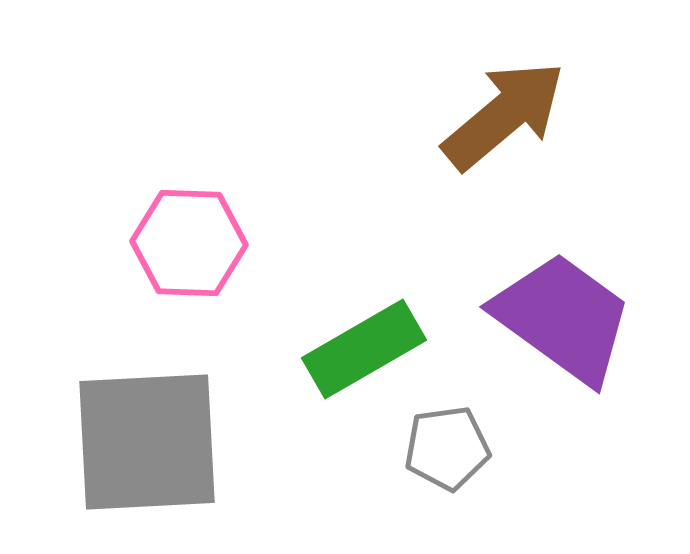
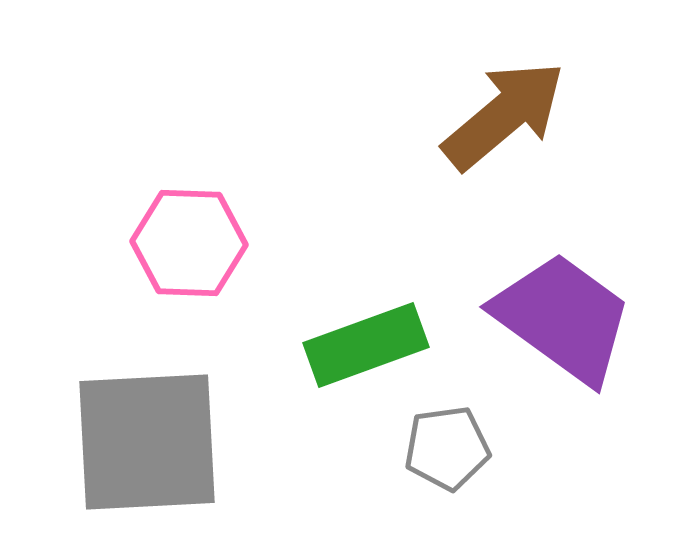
green rectangle: moved 2 px right, 4 px up; rotated 10 degrees clockwise
